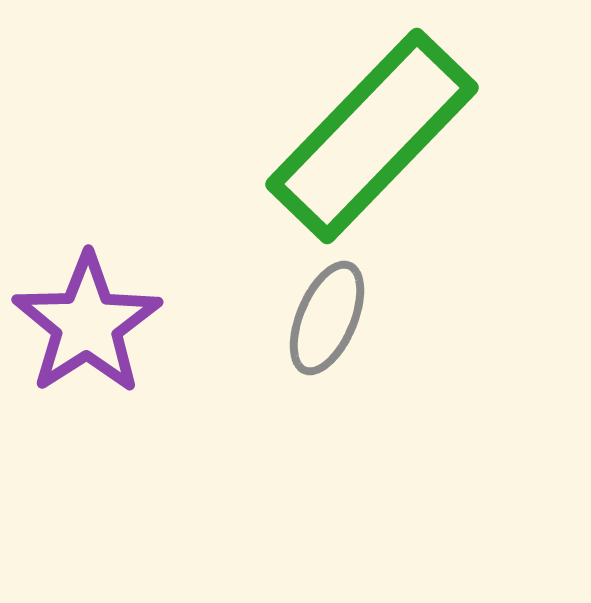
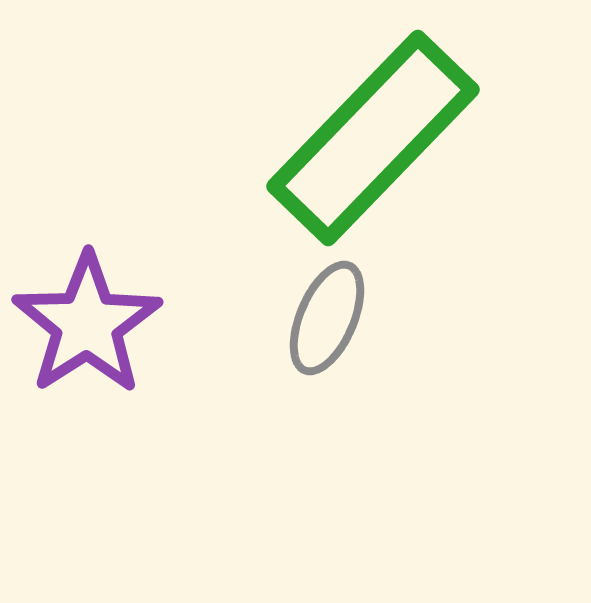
green rectangle: moved 1 px right, 2 px down
